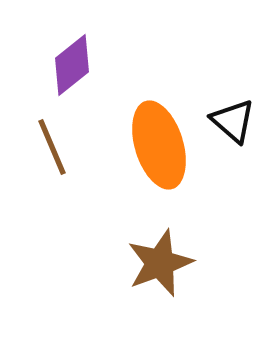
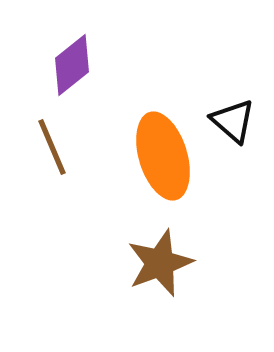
orange ellipse: moved 4 px right, 11 px down
